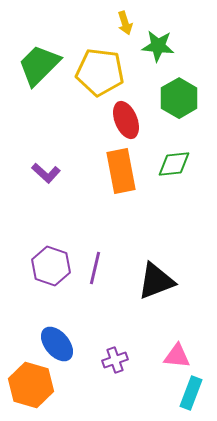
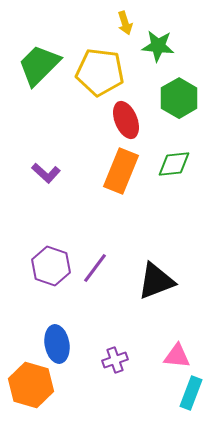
orange rectangle: rotated 33 degrees clockwise
purple line: rotated 24 degrees clockwise
blue ellipse: rotated 30 degrees clockwise
